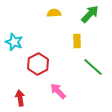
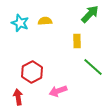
yellow semicircle: moved 9 px left, 8 px down
cyan star: moved 6 px right, 19 px up
red hexagon: moved 6 px left, 8 px down
pink arrow: rotated 66 degrees counterclockwise
red arrow: moved 2 px left, 1 px up
